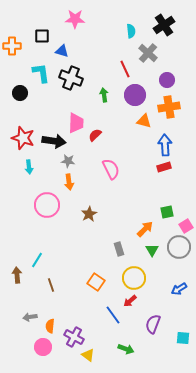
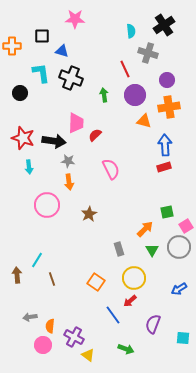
gray cross at (148, 53): rotated 24 degrees counterclockwise
brown line at (51, 285): moved 1 px right, 6 px up
pink circle at (43, 347): moved 2 px up
